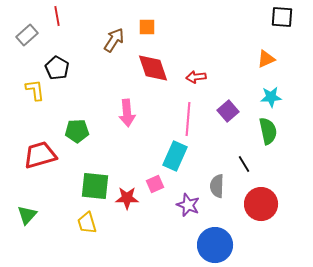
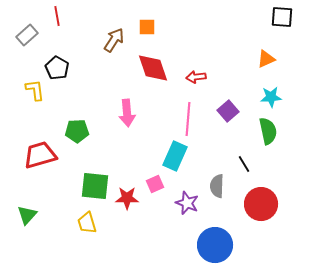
purple star: moved 1 px left, 2 px up
